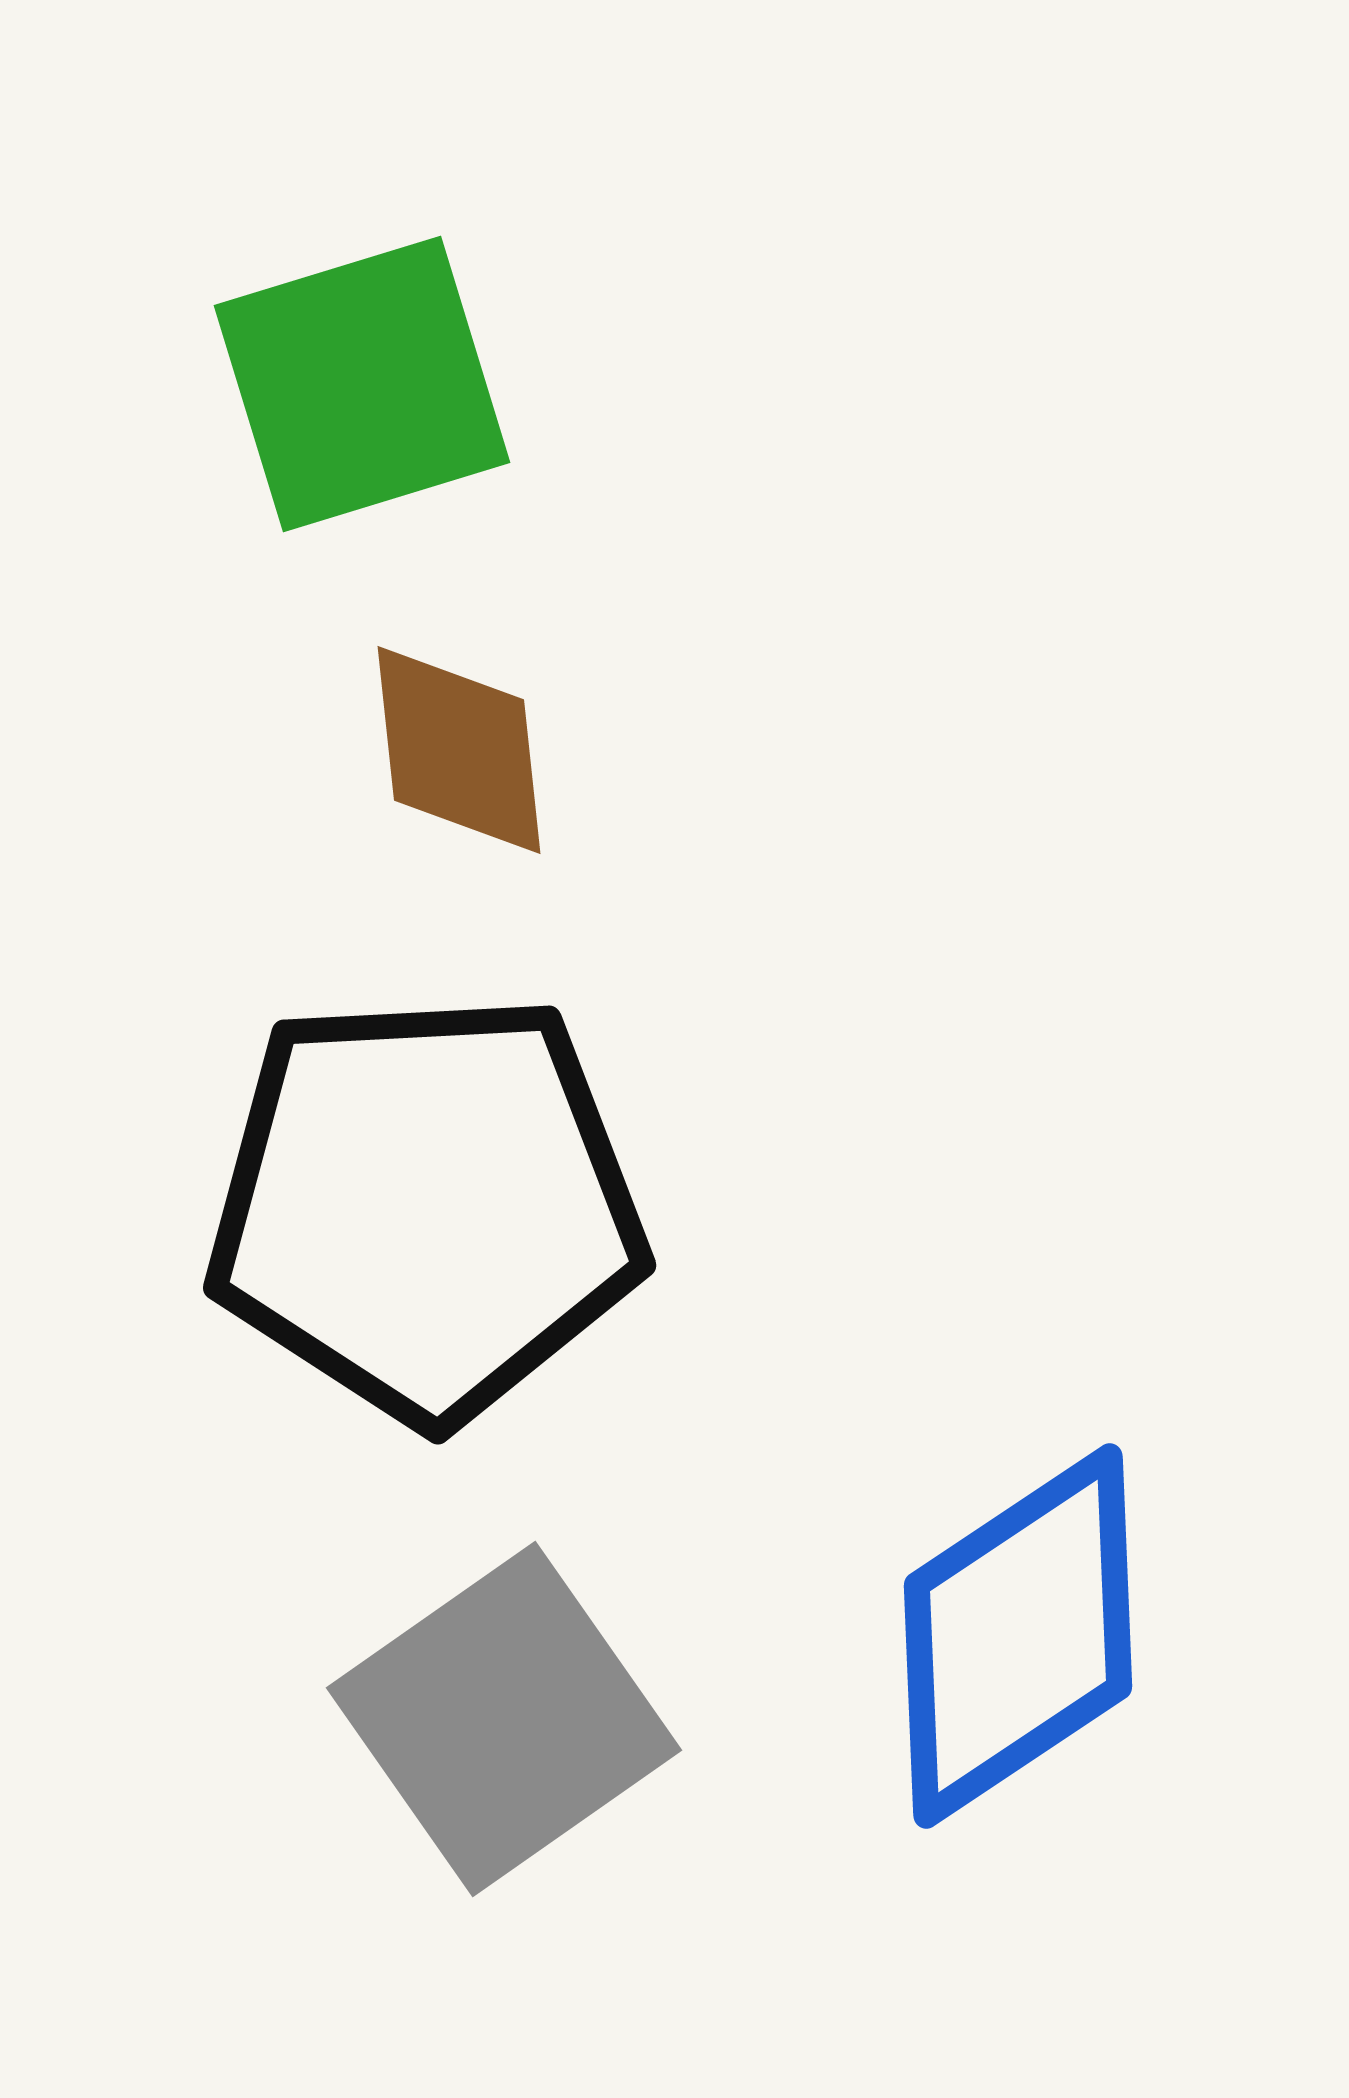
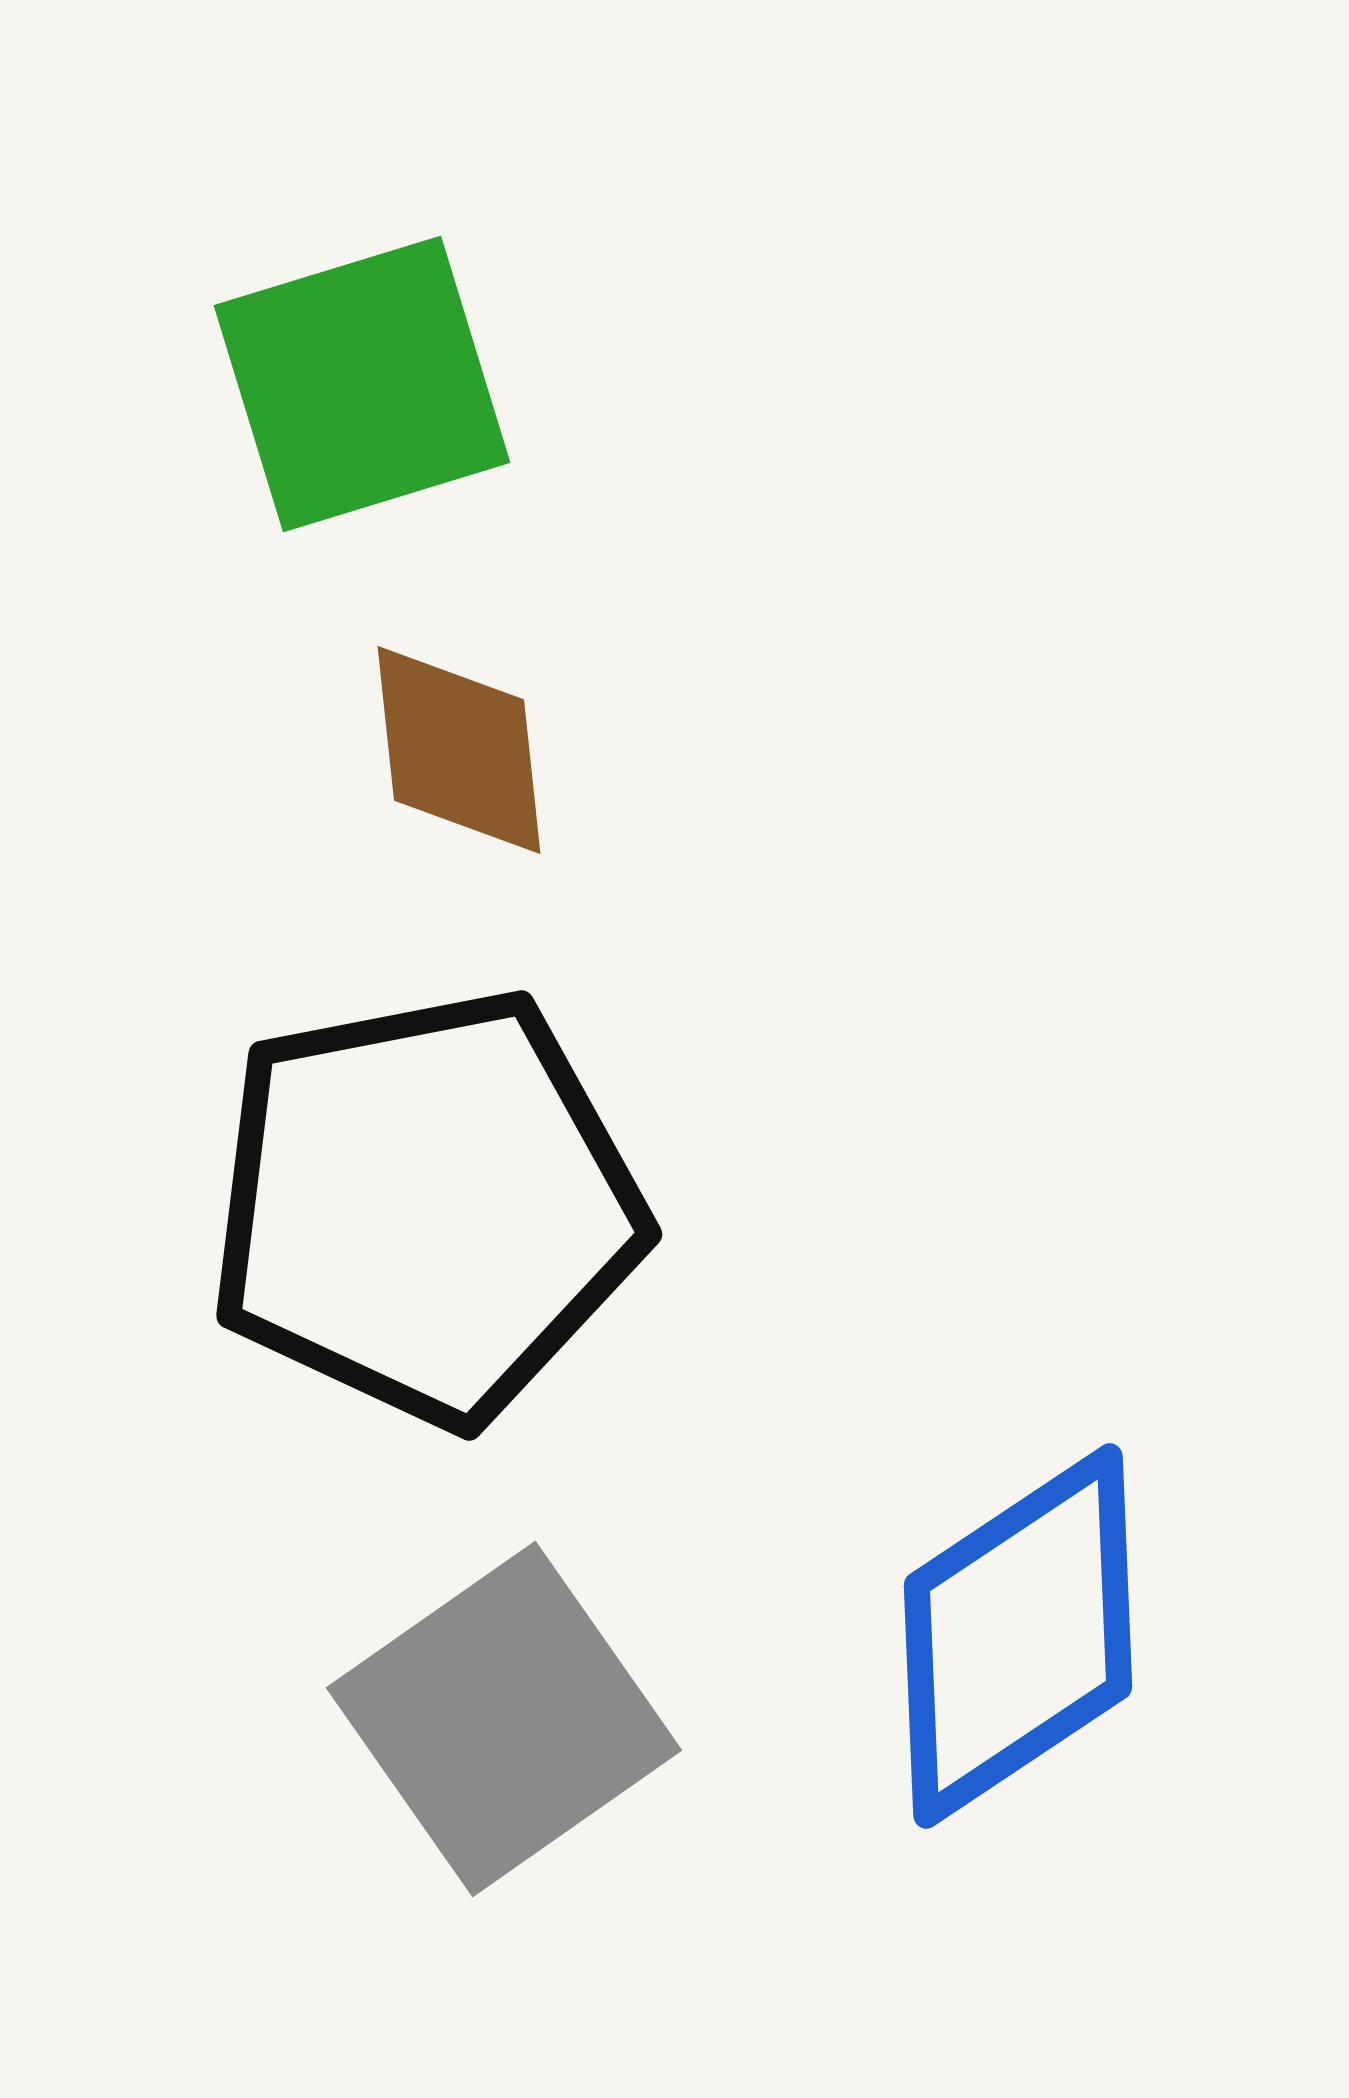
black pentagon: rotated 8 degrees counterclockwise
